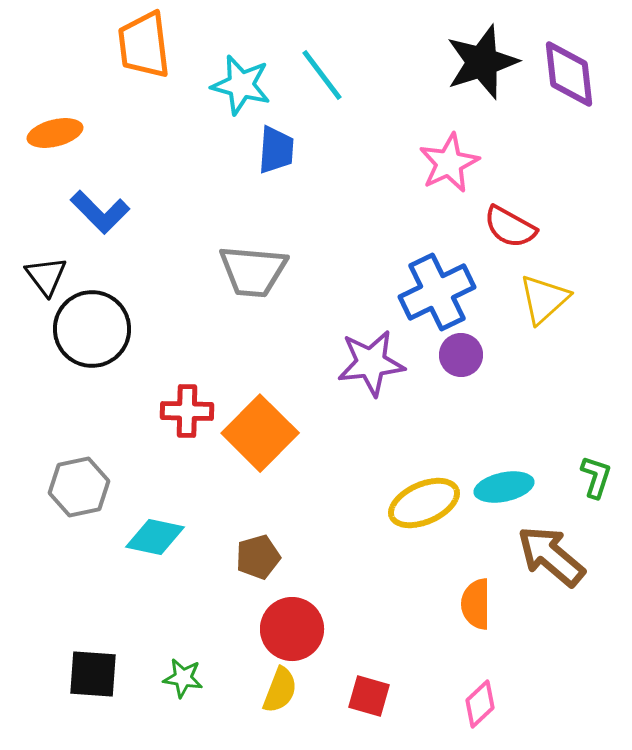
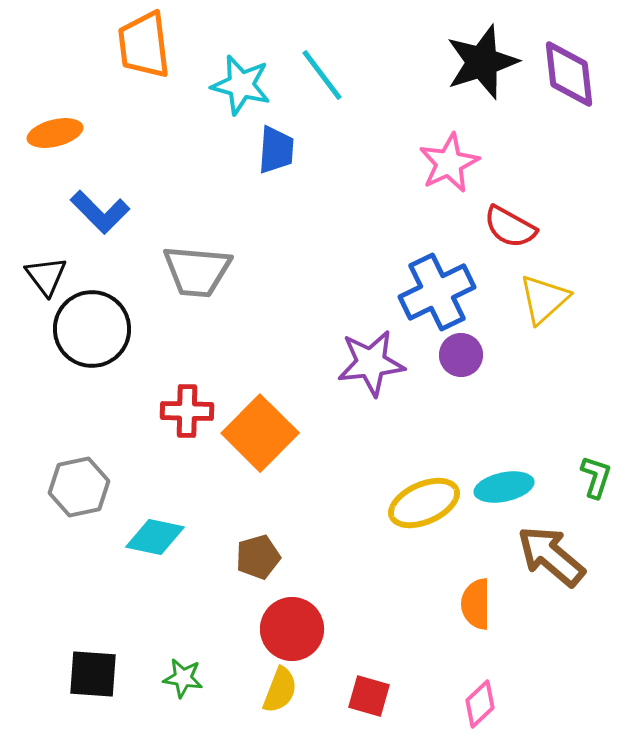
gray trapezoid: moved 56 px left
